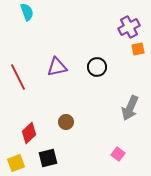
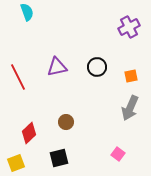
orange square: moved 7 px left, 27 px down
black square: moved 11 px right
